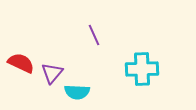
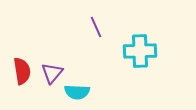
purple line: moved 2 px right, 8 px up
red semicircle: moved 1 px right, 8 px down; rotated 56 degrees clockwise
cyan cross: moved 2 px left, 18 px up
